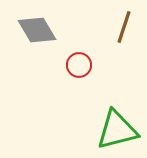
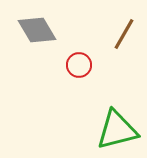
brown line: moved 7 px down; rotated 12 degrees clockwise
